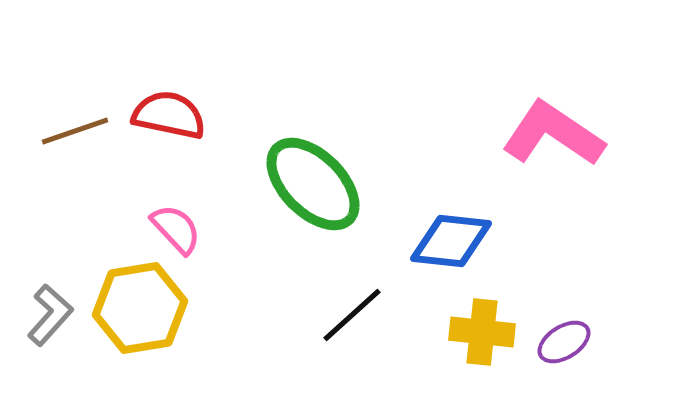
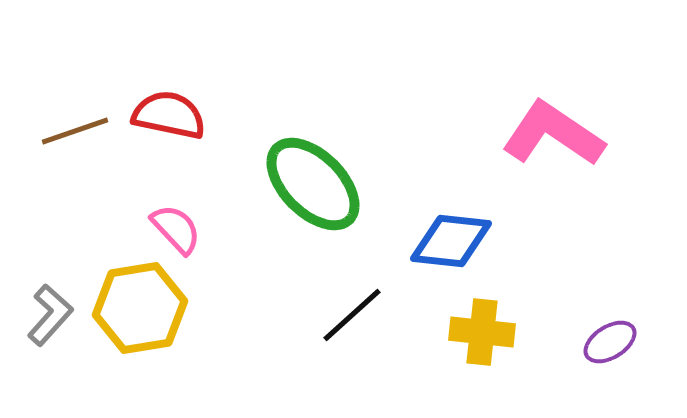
purple ellipse: moved 46 px right
